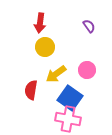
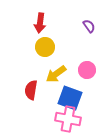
blue square: rotated 15 degrees counterclockwise
